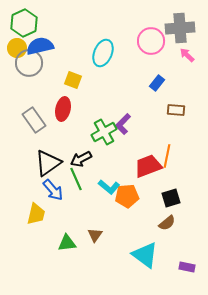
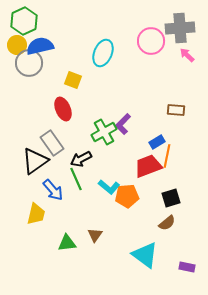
green hexagon: moved 2 px up
yellow circle: moved 3 px up
blue rectangle: moved 59 px down; rotated 21 degrees clockwise
red ellipse: rotated 35 degrees counterclockwise
gray rectangle: moved 18 px right, 23 px down
black triangle: moved 13 px left, 2 px up
